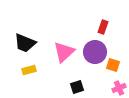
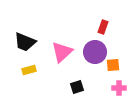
black trapezoid: moved 1 px up
pink triangle: moved 2 px left
orange square: rotated 24 degrees counterclockwise
pink cross: rotated 24 degrees clockwise
